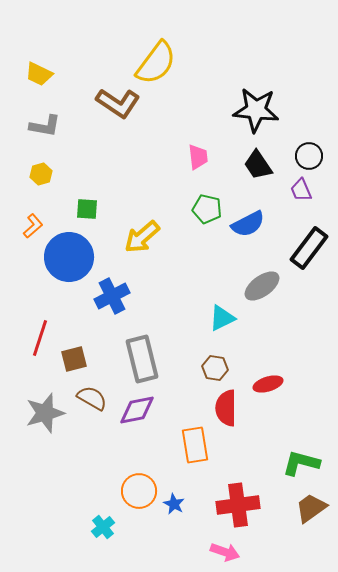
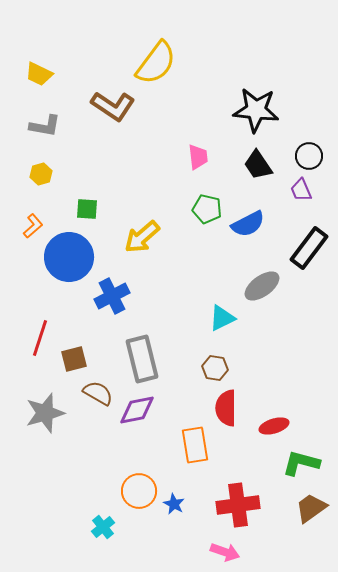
brown L-shape: moved 5 px left, 3 px down
red ellipse: moved 6 px right, 42 px down
brown semicircle: moved 6 px right, 5 px up
